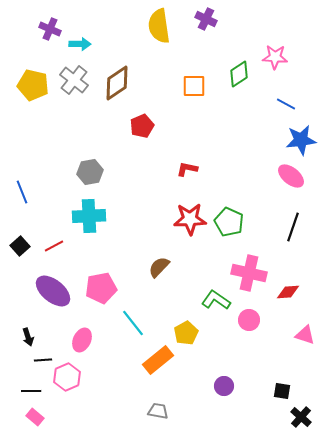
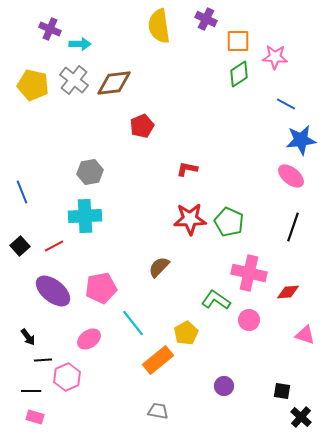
brown diamond at (117, 83): moved 3 px left; rotated 27 degrees clockwise
orange square at (194, 86): moved 44 px right, 45 px up
cyan cross at (89, 216): moved 4 px left
black arrow at (28, 337): rotated 18 degrees counterclockwise
pink ellipse at (82, 340): moved 7 px right, 1 px up; rotated 30 degrees clockwise
pink rectangle at (35, 417): rotated 24 degrees counterclockwise
